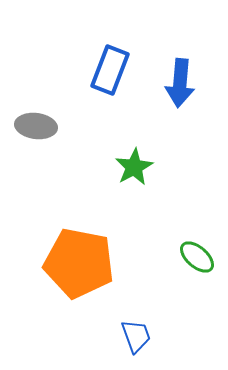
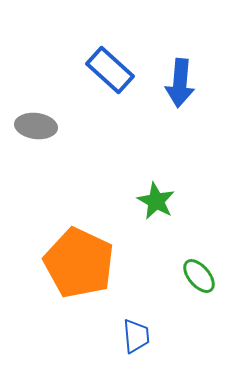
blue rectangle: rotated 69 degrees counterclockwise
green star: moved 22 px right, 34 px down; rotated 15 degrees counterclockwise
green ellipse: moved 2 px right, 19 px down; rotated 9 degrees clockwise
orange pentagon: rotated 14 degrees clockwise
blue trapezoid: rotated 15 degrees clockwise
